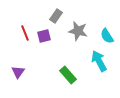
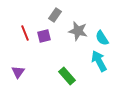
gray rectangle: moved 1 px left, 1 px up
cyan semicircle: moved 5 px left, 2 px down
green rectangle: moved 1 px left, 1 px down
